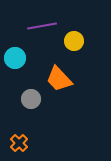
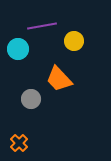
cyan circle: moved 3 px right, 9 px up
